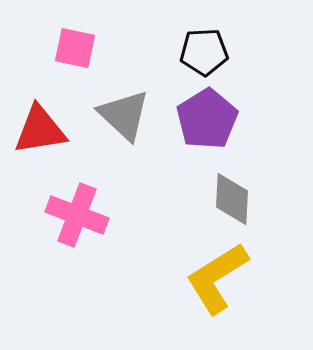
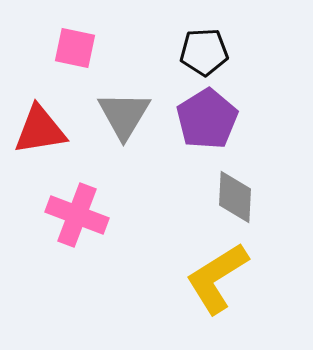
gray triangle: rotated 18 degrees clockwise
gray diamond: moved 3 px right, 2 px up
